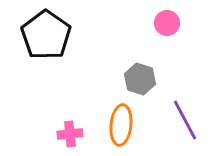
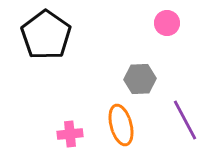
gray hexagon: rotated 20 degrees counterclockwise
orange ellipse: rotated 21 degrees counterclockwise
